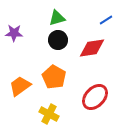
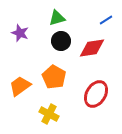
purple star: moved 6 px right; rotated 18 degrees clockwise
black circle: moved 3 px right, 1 px down
red ellipse: moved 1 px right, 3 px up; rotated 12 degrees counterclockwise
